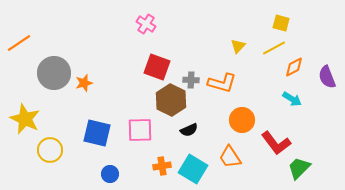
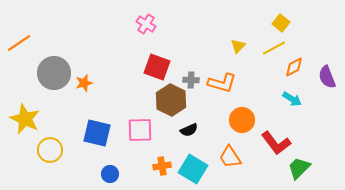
yellow square: rotated 24 degrees clockwise
